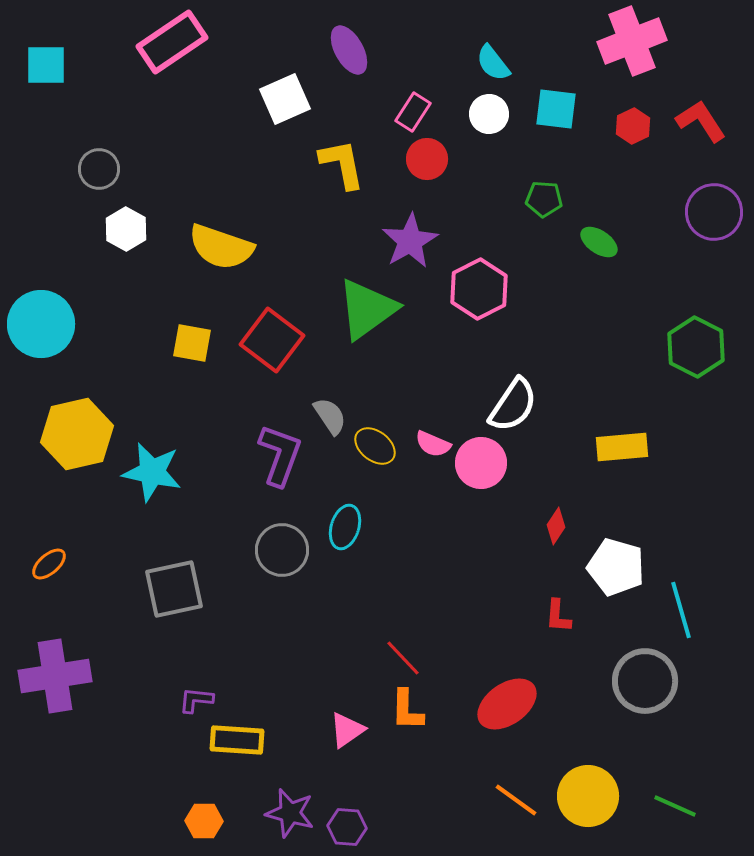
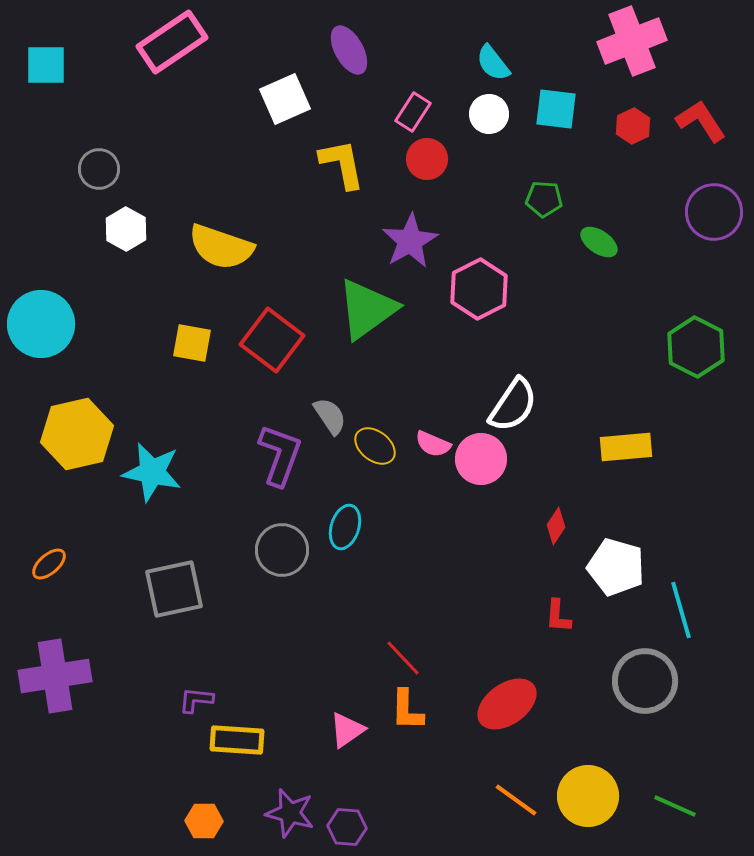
yellow rectangle at (622, 447): moved 4 px right
pink circle at (481, 463): moved 4 px up
